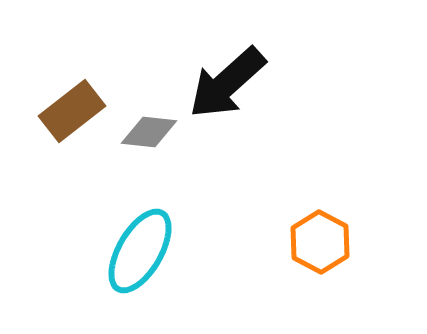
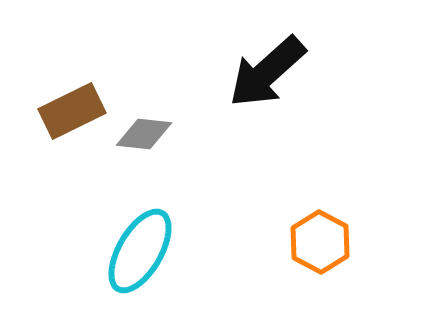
black arrow: moved 40 px right, 11 px up
brown rectangle: rotated 12 degrees clockwise
gray diamond: moved 5 px left, 2 px down
